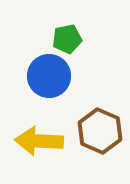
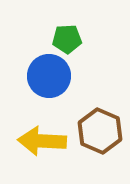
green pentagon: rotated 8 degrees clockwise
yellow arrow: moved 3 px right
